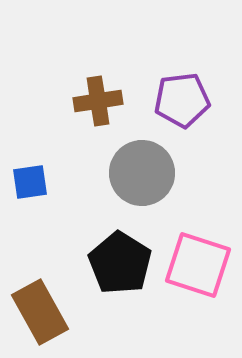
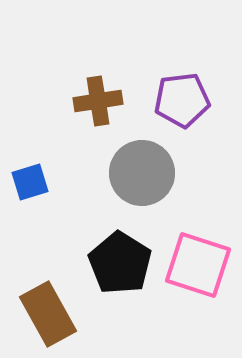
blue square: rotated 9 degrees counterclockwise
brown rectangle: moved 8 px right, 2 px down
